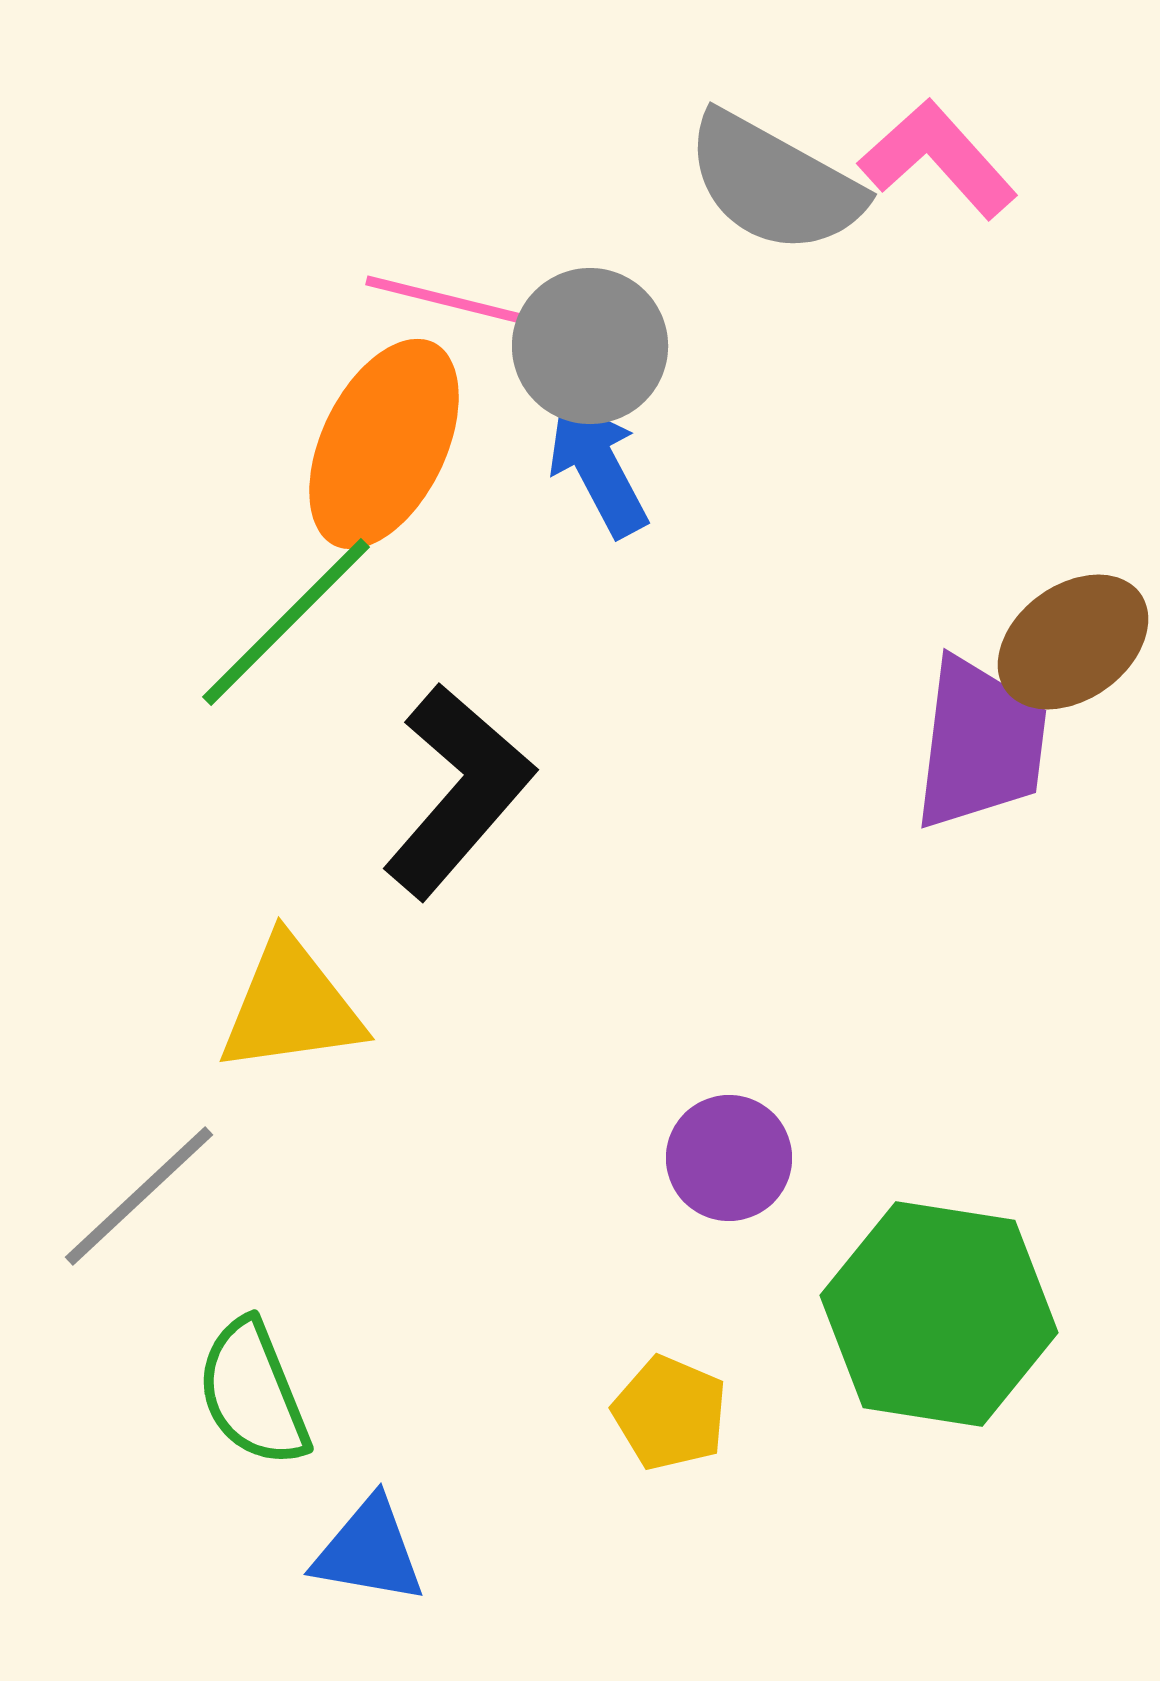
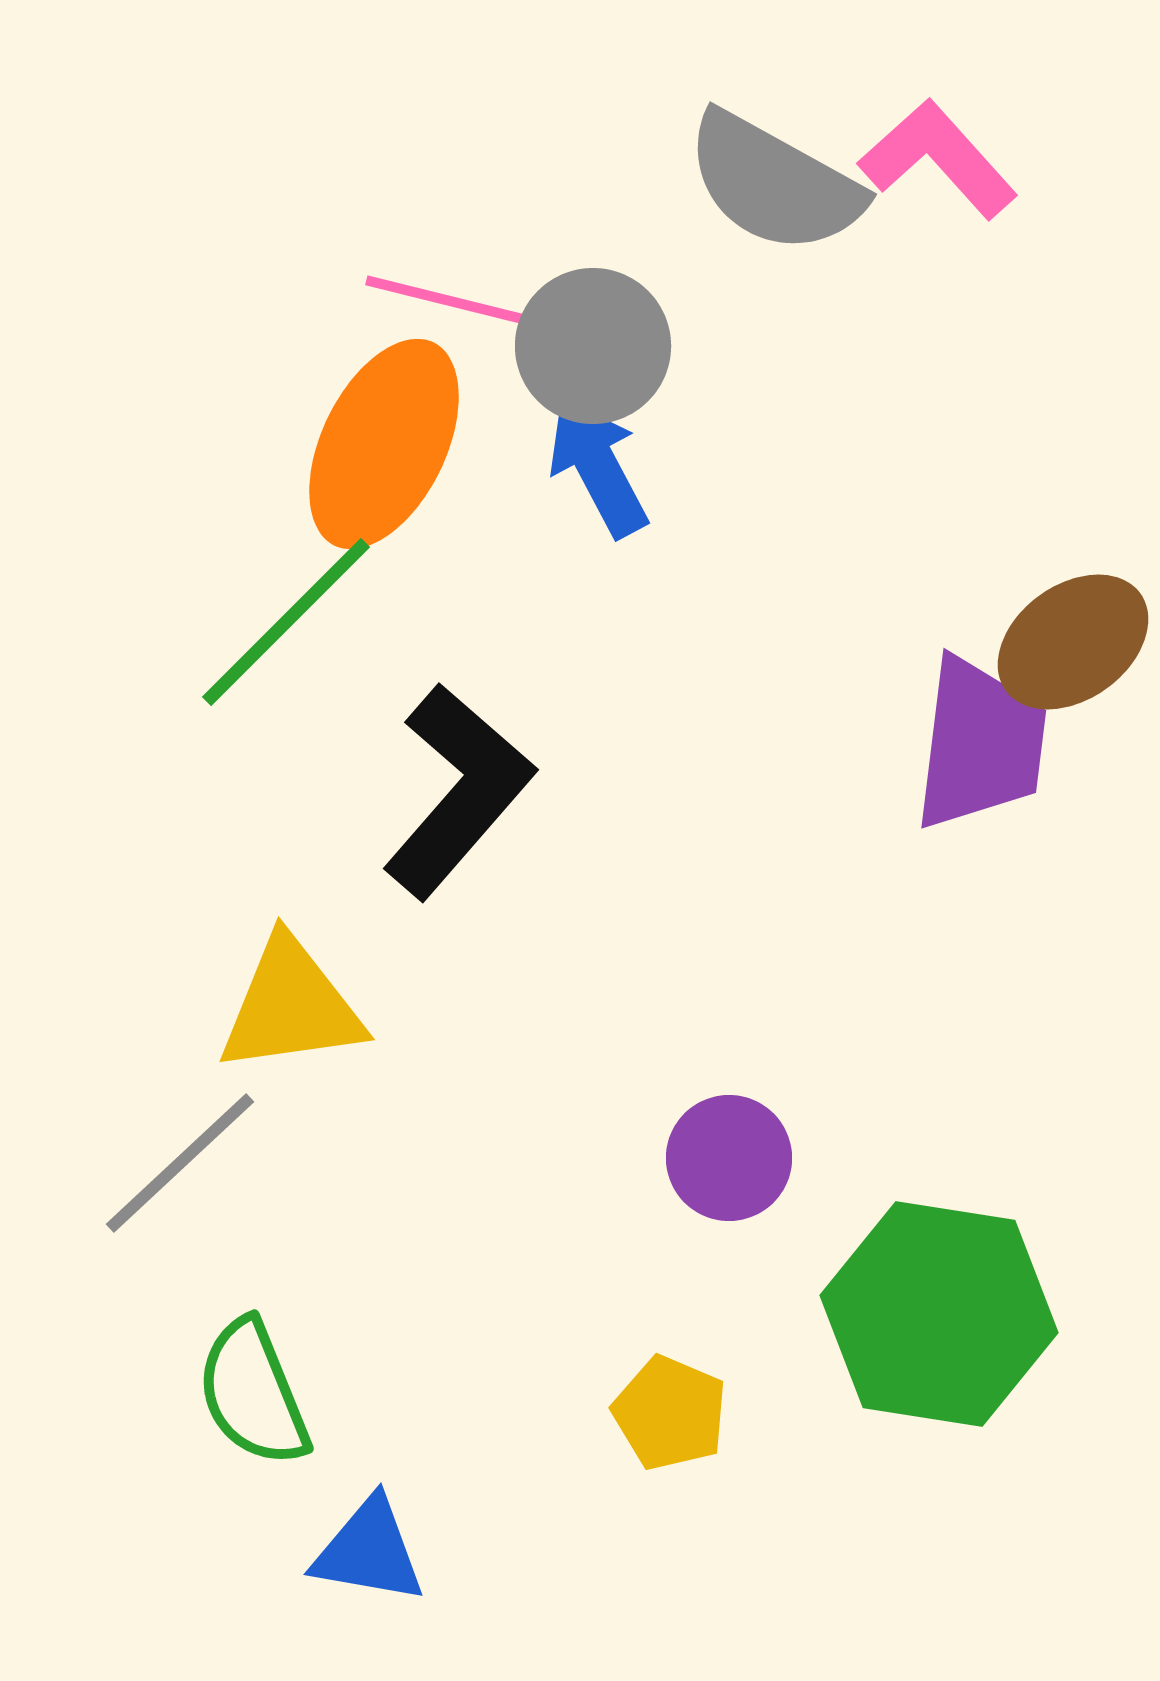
gray circle: moved 3 px right
gray line: moved 41 px right, 33 px up
